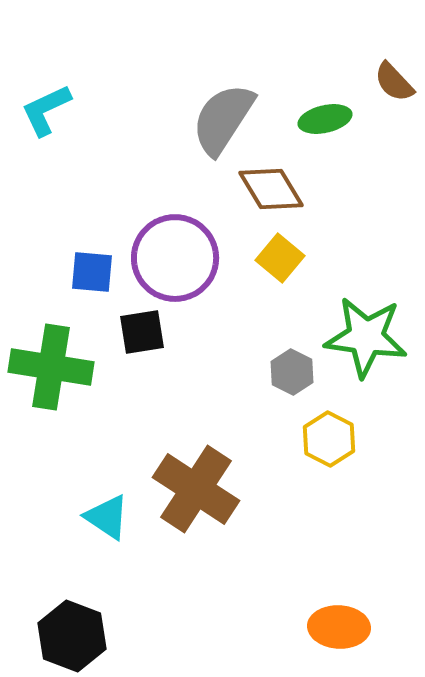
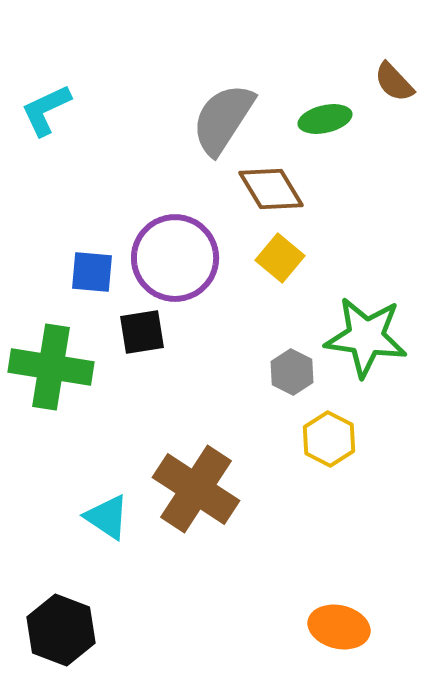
orange ellipse: rotated 10 degrees clockwise
black hexagon: moved 11 px left, 6 px up
